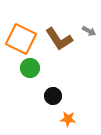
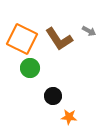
orange square: moved 1 px right
orange star: moved 1 px right, 2 px up
